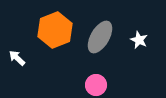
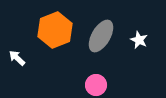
gray ellipse: moved 1 px right, 1 px up
